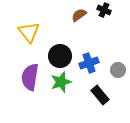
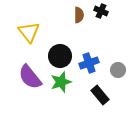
black cross: moved 3 px left, 1 px down
brown semicircle: rotated 126 degrees clockwise
purple semicircle: rotated 48 degrees counterclockwise
